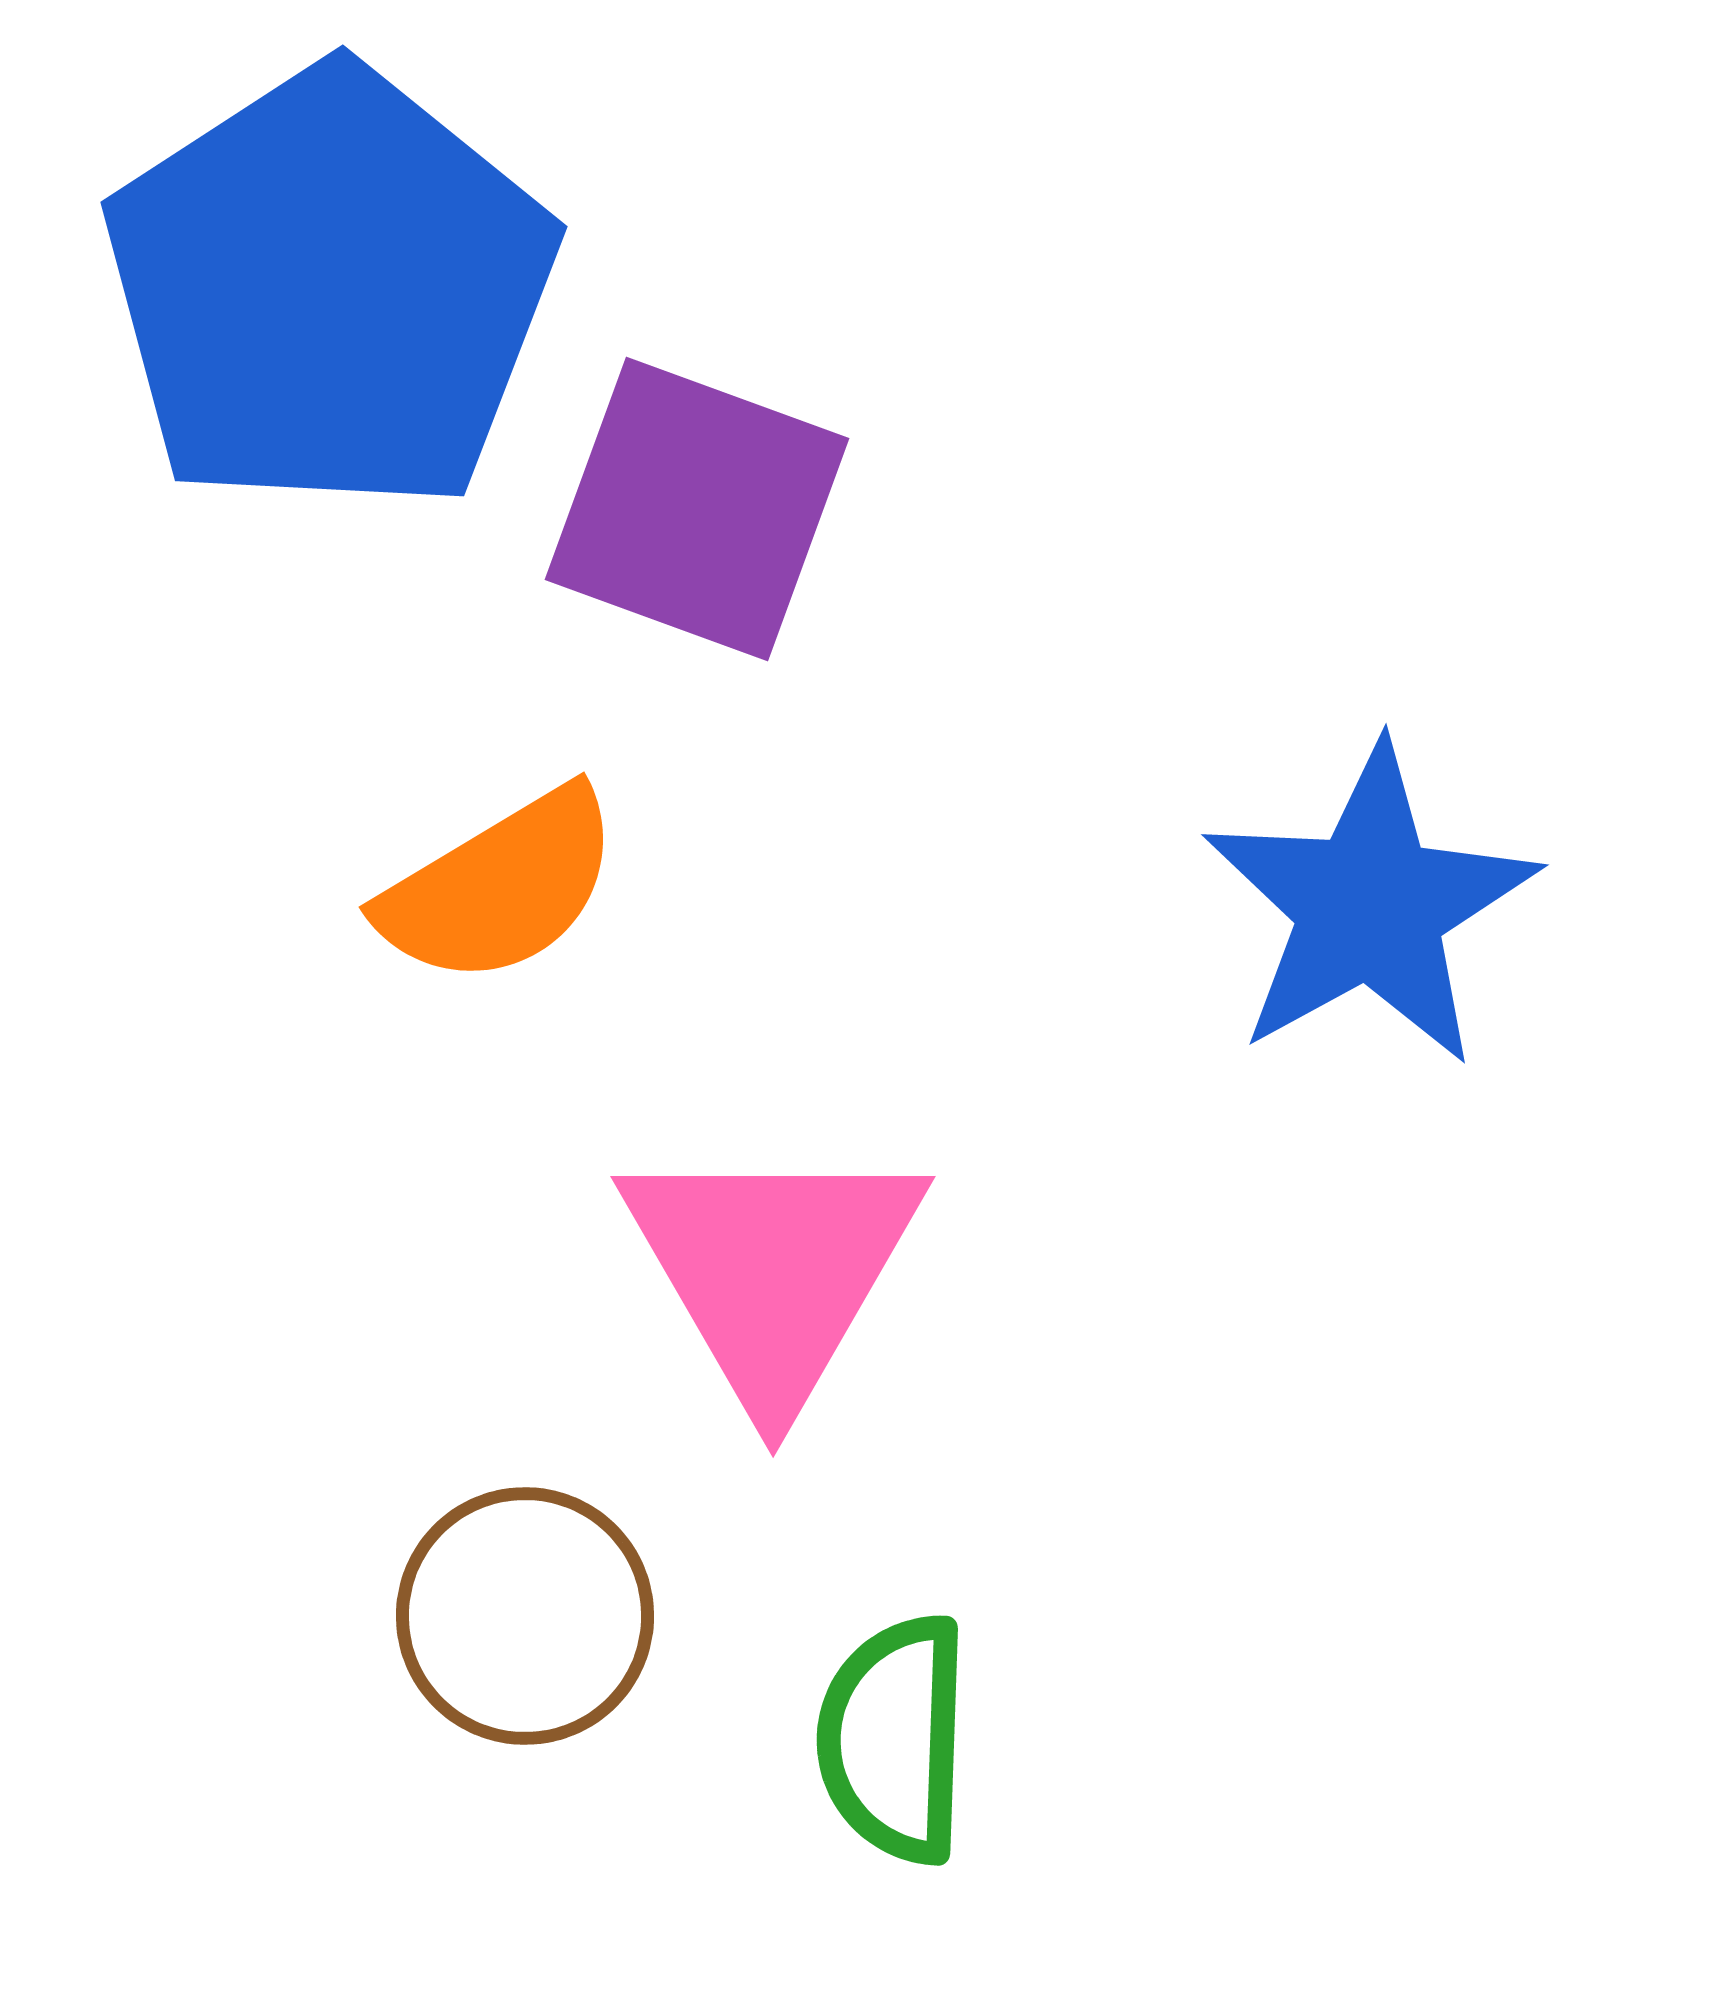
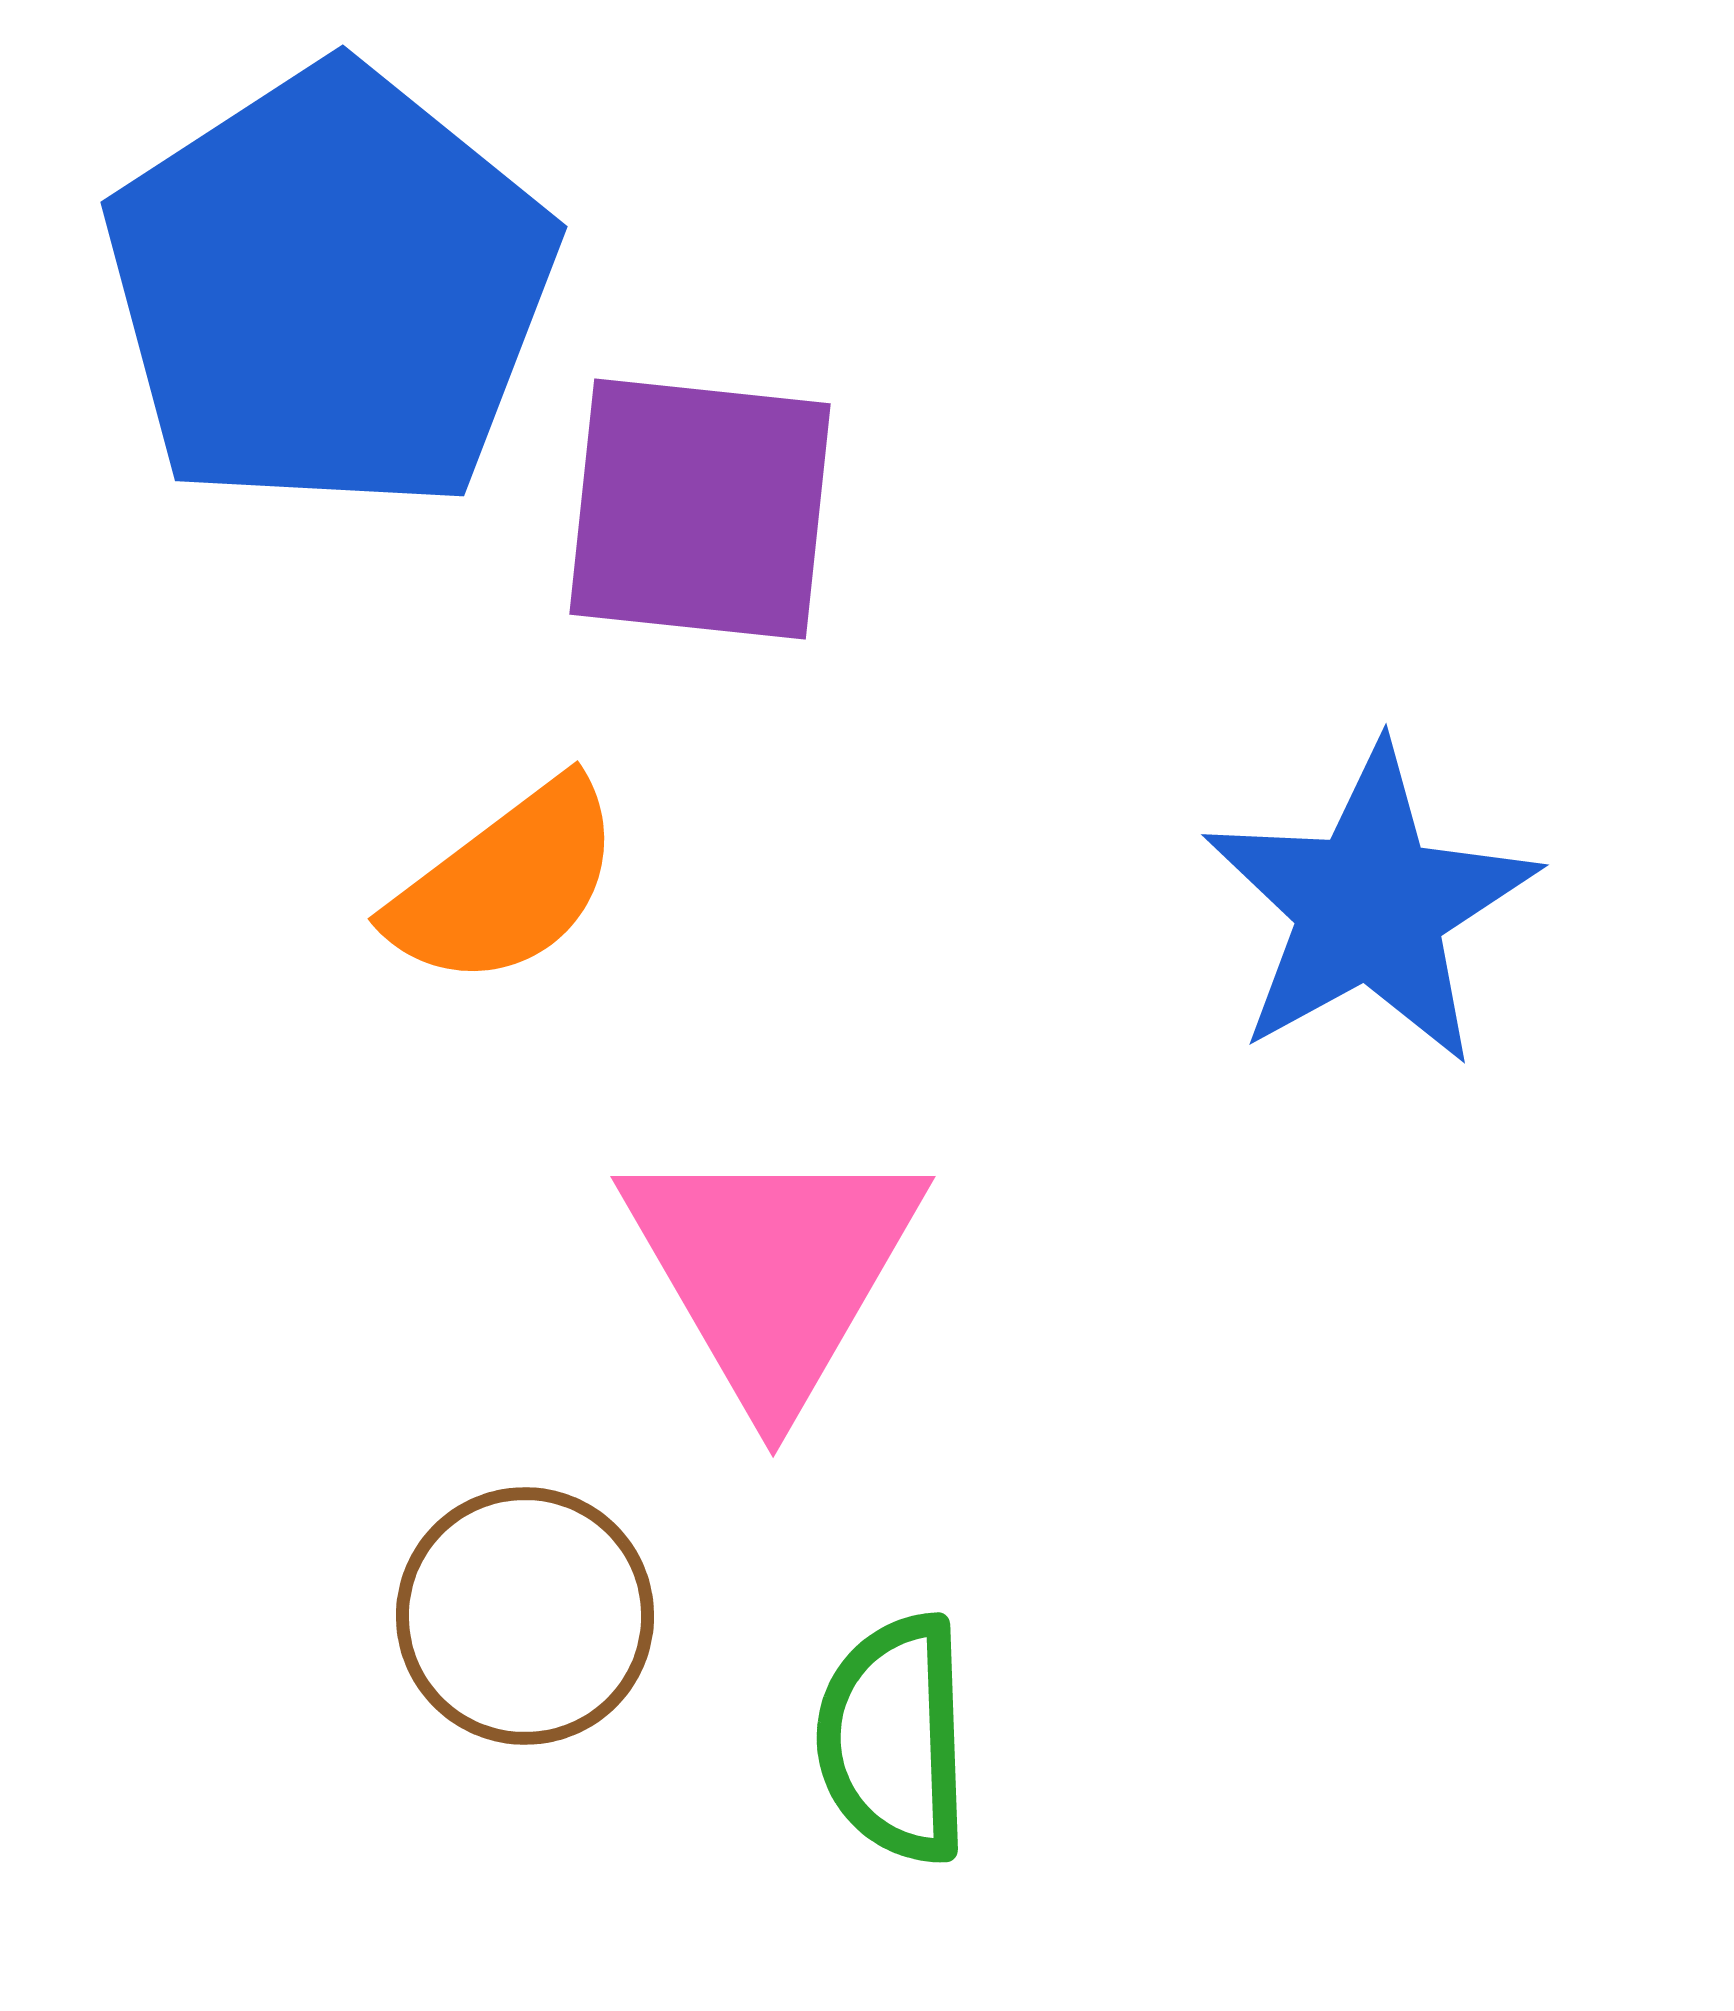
purple square: moved 3 px right; rotated 14 degrees counterclockwise
orange semicircle: moved 6 px right, 3 px up; rotated 6 degrees counterclockwise
green semicircle: rotated 4 degrees counterclockwise
